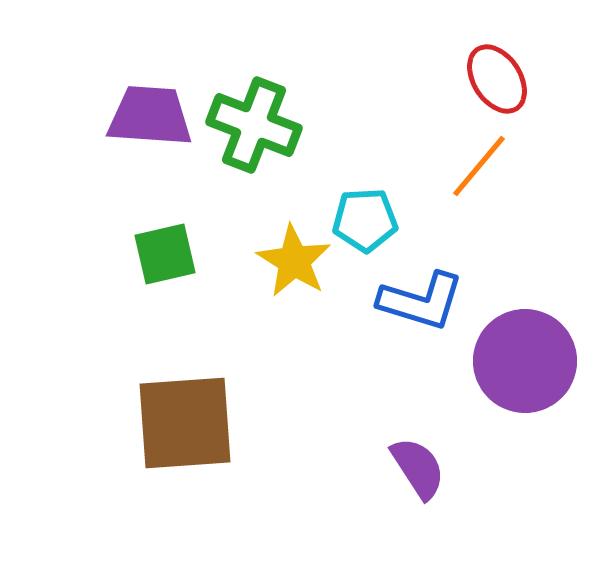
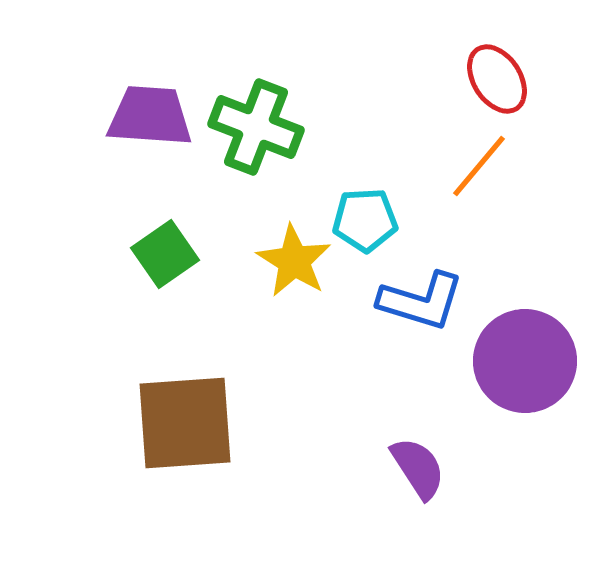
green cross: moved 2 px right, 2 px down
green square: rotated 22 degrees counterclockwise
